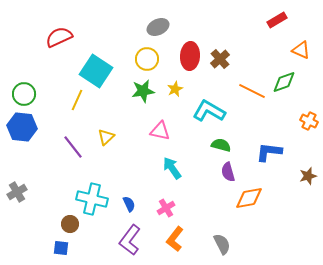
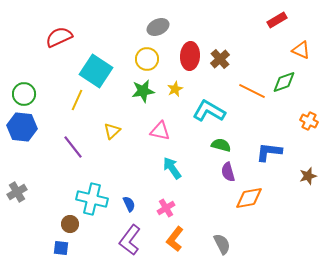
yellow triangle: moved 6 px right, 6 px up
